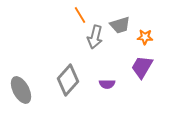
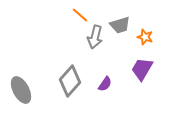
orange line: rotated 18 degrees counterclockwise
orange star: rotated 14 degrees clockwise
purple trapezoid: moved 2 px down
gray diamond: moved 2 px right, 1 px down
purple semicircle: moved 2 px left; rotated 56 degrees counterclockwise
